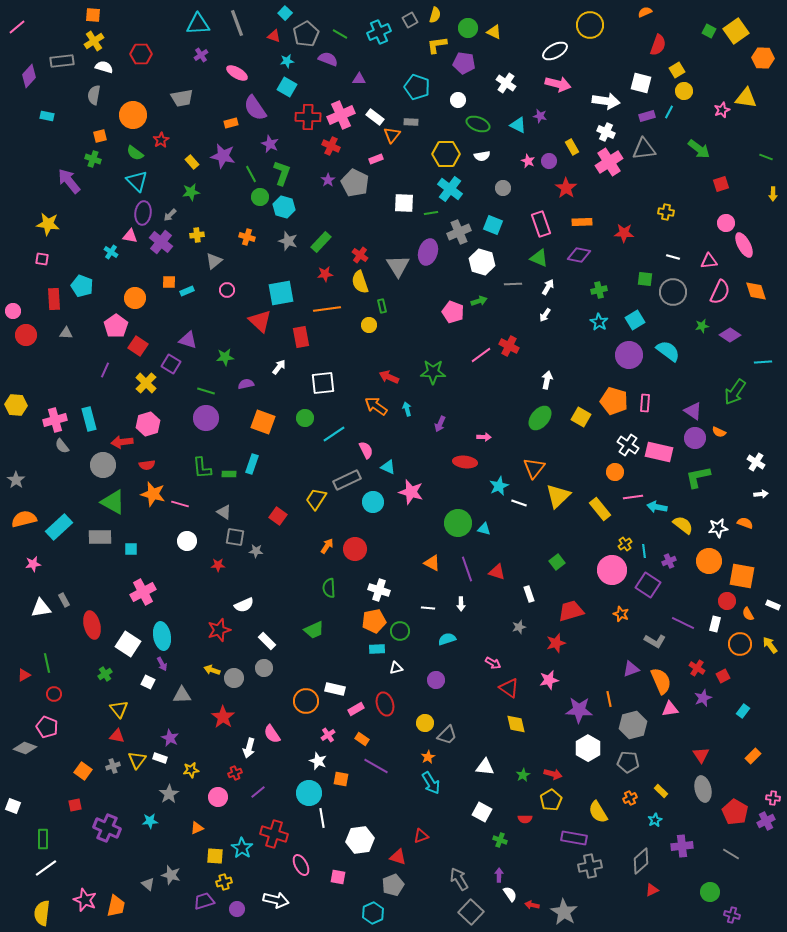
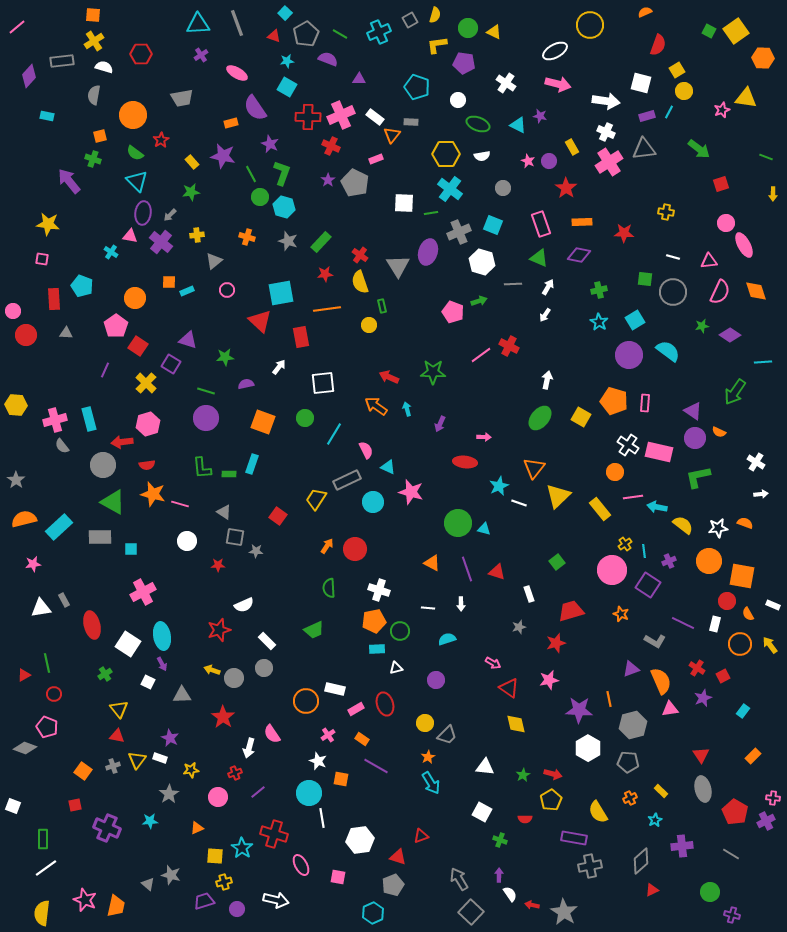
cyan line at (334, 434): rotated 25 degrees counterclockwise
